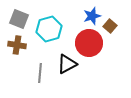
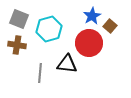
blue star: rotated 12 degrees counterclockwise
black triangle: rotated 35 degrees clockwise
